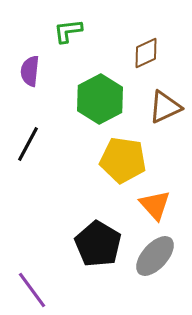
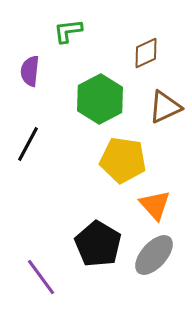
gray ellipse: moved 1 px left, 1 px up
purple line: moved 9 px right, 13 px up
